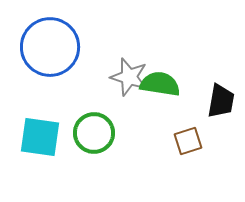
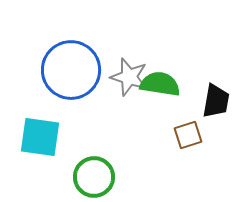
blue circle: moved 21 px right, 23 px down
black trapezoid: moved 5 px left
green circle: moved 44 px down
brown square: moved 6 px up
